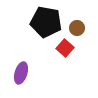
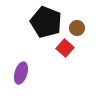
black pentagon: rotated 12 degrees clockwise
